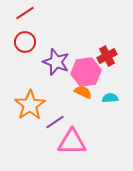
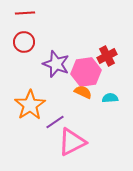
red line: rotated 30 degrees clockwise
red circle: moved 1 px left
purple star: moved 2 px down
pink triangle: rotated 28 degrees counterclockwise
